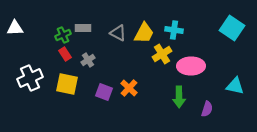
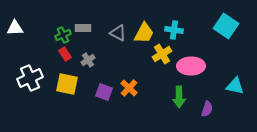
cyan square: moved 6 px left, 2 px up
